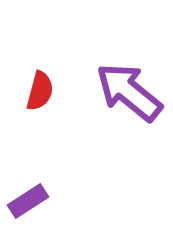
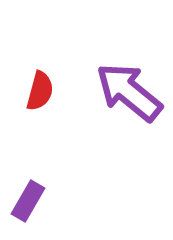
purple rectangle: rotated 27 degrees counterclockwise
